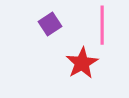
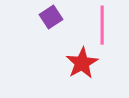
purple square: moved 1 px right, 7 px up
